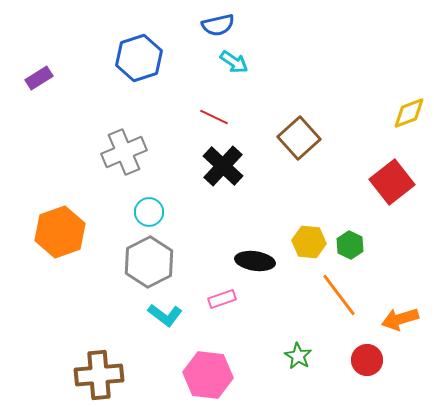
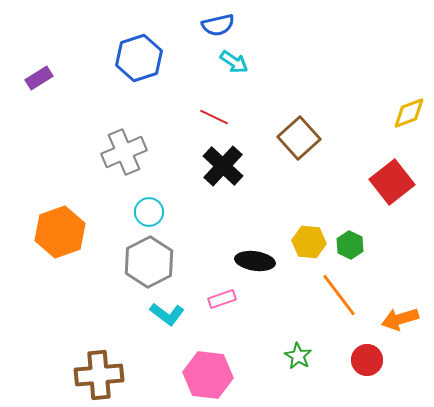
cyan L-shape: moved 2 px right, 1 px up
